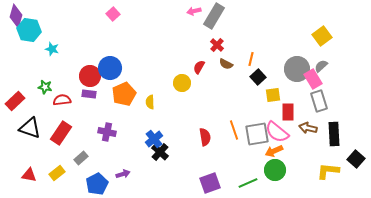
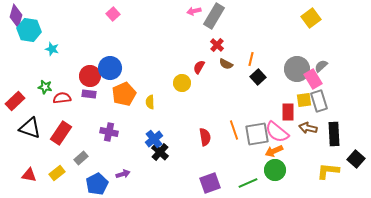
yellow square at (322, 36): moved 11 px left, 18 px up
yellow square at (273, 95): moved 31 px right, 5 px down
red semicircle at (62, 100): moved 2 px up
purple cross at (107, 132): moved 2 px right
